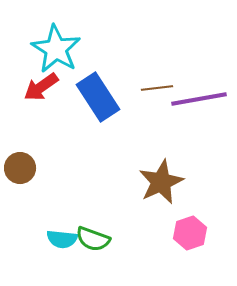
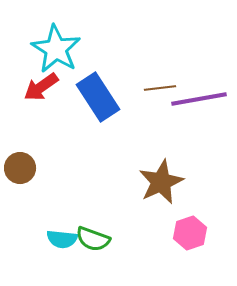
brown line: moved 3 px right
